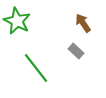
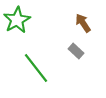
green star: moved 1 px up; rotated 16 degrees clockwise
